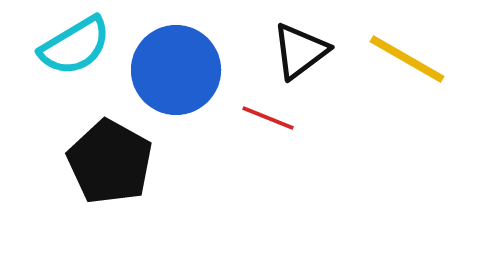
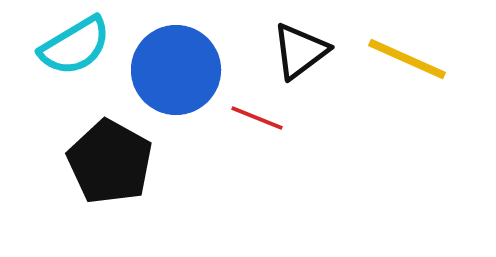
yellow line: rotated 6 degrees counterclockwise
red line: moved 11 px left
